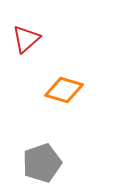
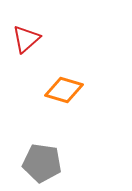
gray pentagon: rotated 27 degrees clockwise
